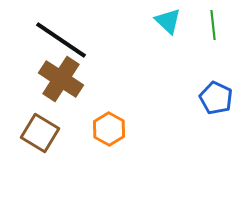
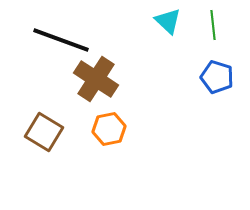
black line: rotated 14 degrees counterclockwise
brown cross: moved 35 px right
blue pentagon: moved 1 px right, 21 px up; rotated 8 degrees counterclockwise
orange hexagon: rotated 20 degrees clockwise
brown square: moved 4 px right, 1 px up
